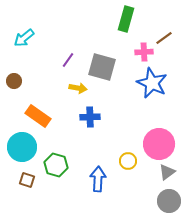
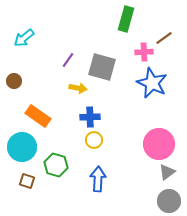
yellow circle: moved 34 px left, 21 px up
brown square: moved 1 px down
